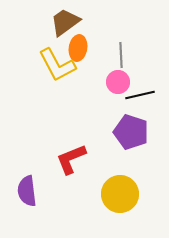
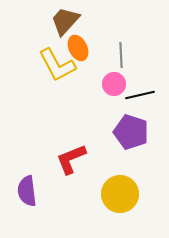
brown trapezoid: moved 1 px up; rotated 12 degrees counterclockwise
orange ellipse: rotated 35 degrees counterclockwise
pink circle: moved 4 px left, 2 px down
